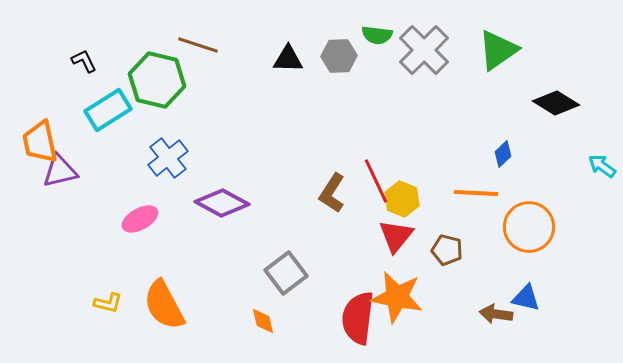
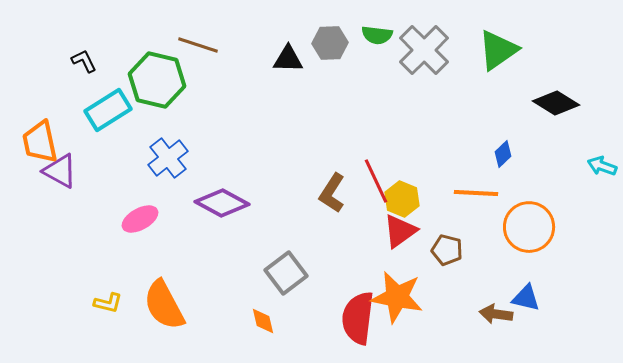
gray hexagon: moved 9 px left, 13 px up
cyan arrow: rotated 16 degrees counterclockwise
purple triangle: rotated 42 degrees clockwise
red triangle: moved 4 px right, 5 px up; rotated 15 degrees clockwise
